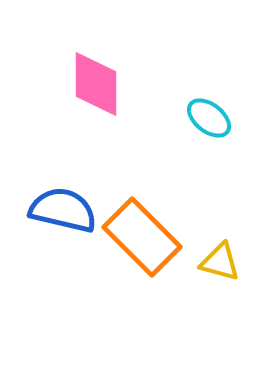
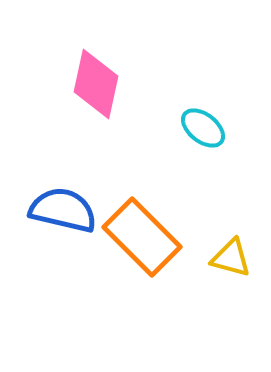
pink diamond: rotated 12 degrees clockwise
cyan ellipse: moved 6 px left, 10 px down
yellow triangle: moved 11 px right, 4 px up
